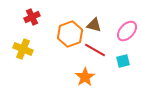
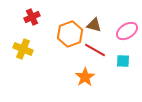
pink ellipse: rotated 15 degrees clockwise
cyan square: rotated 16 degrees clockwise
